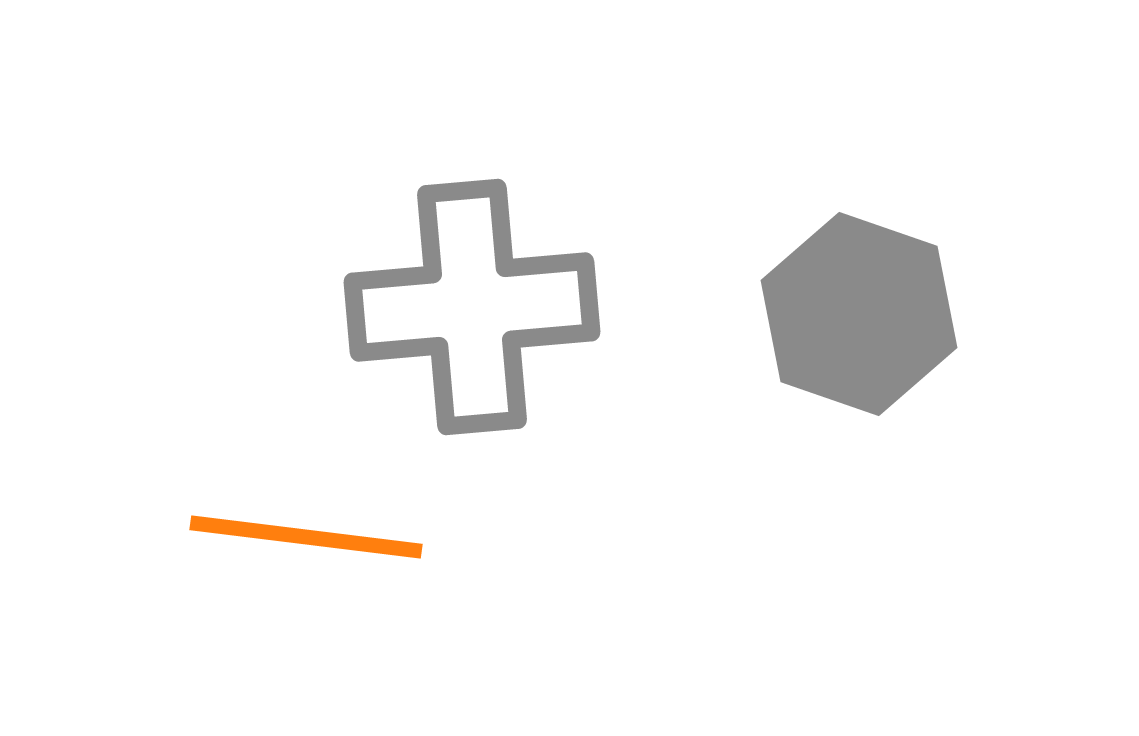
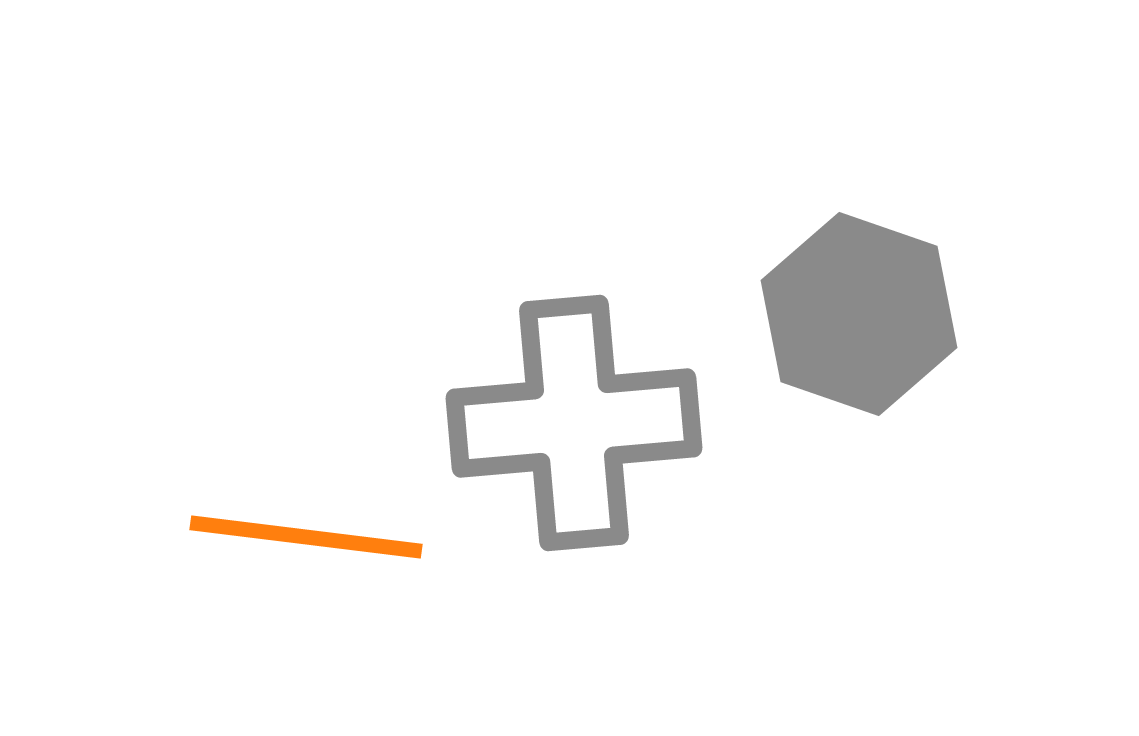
gray cross: moved 102 px right, 116 px down
